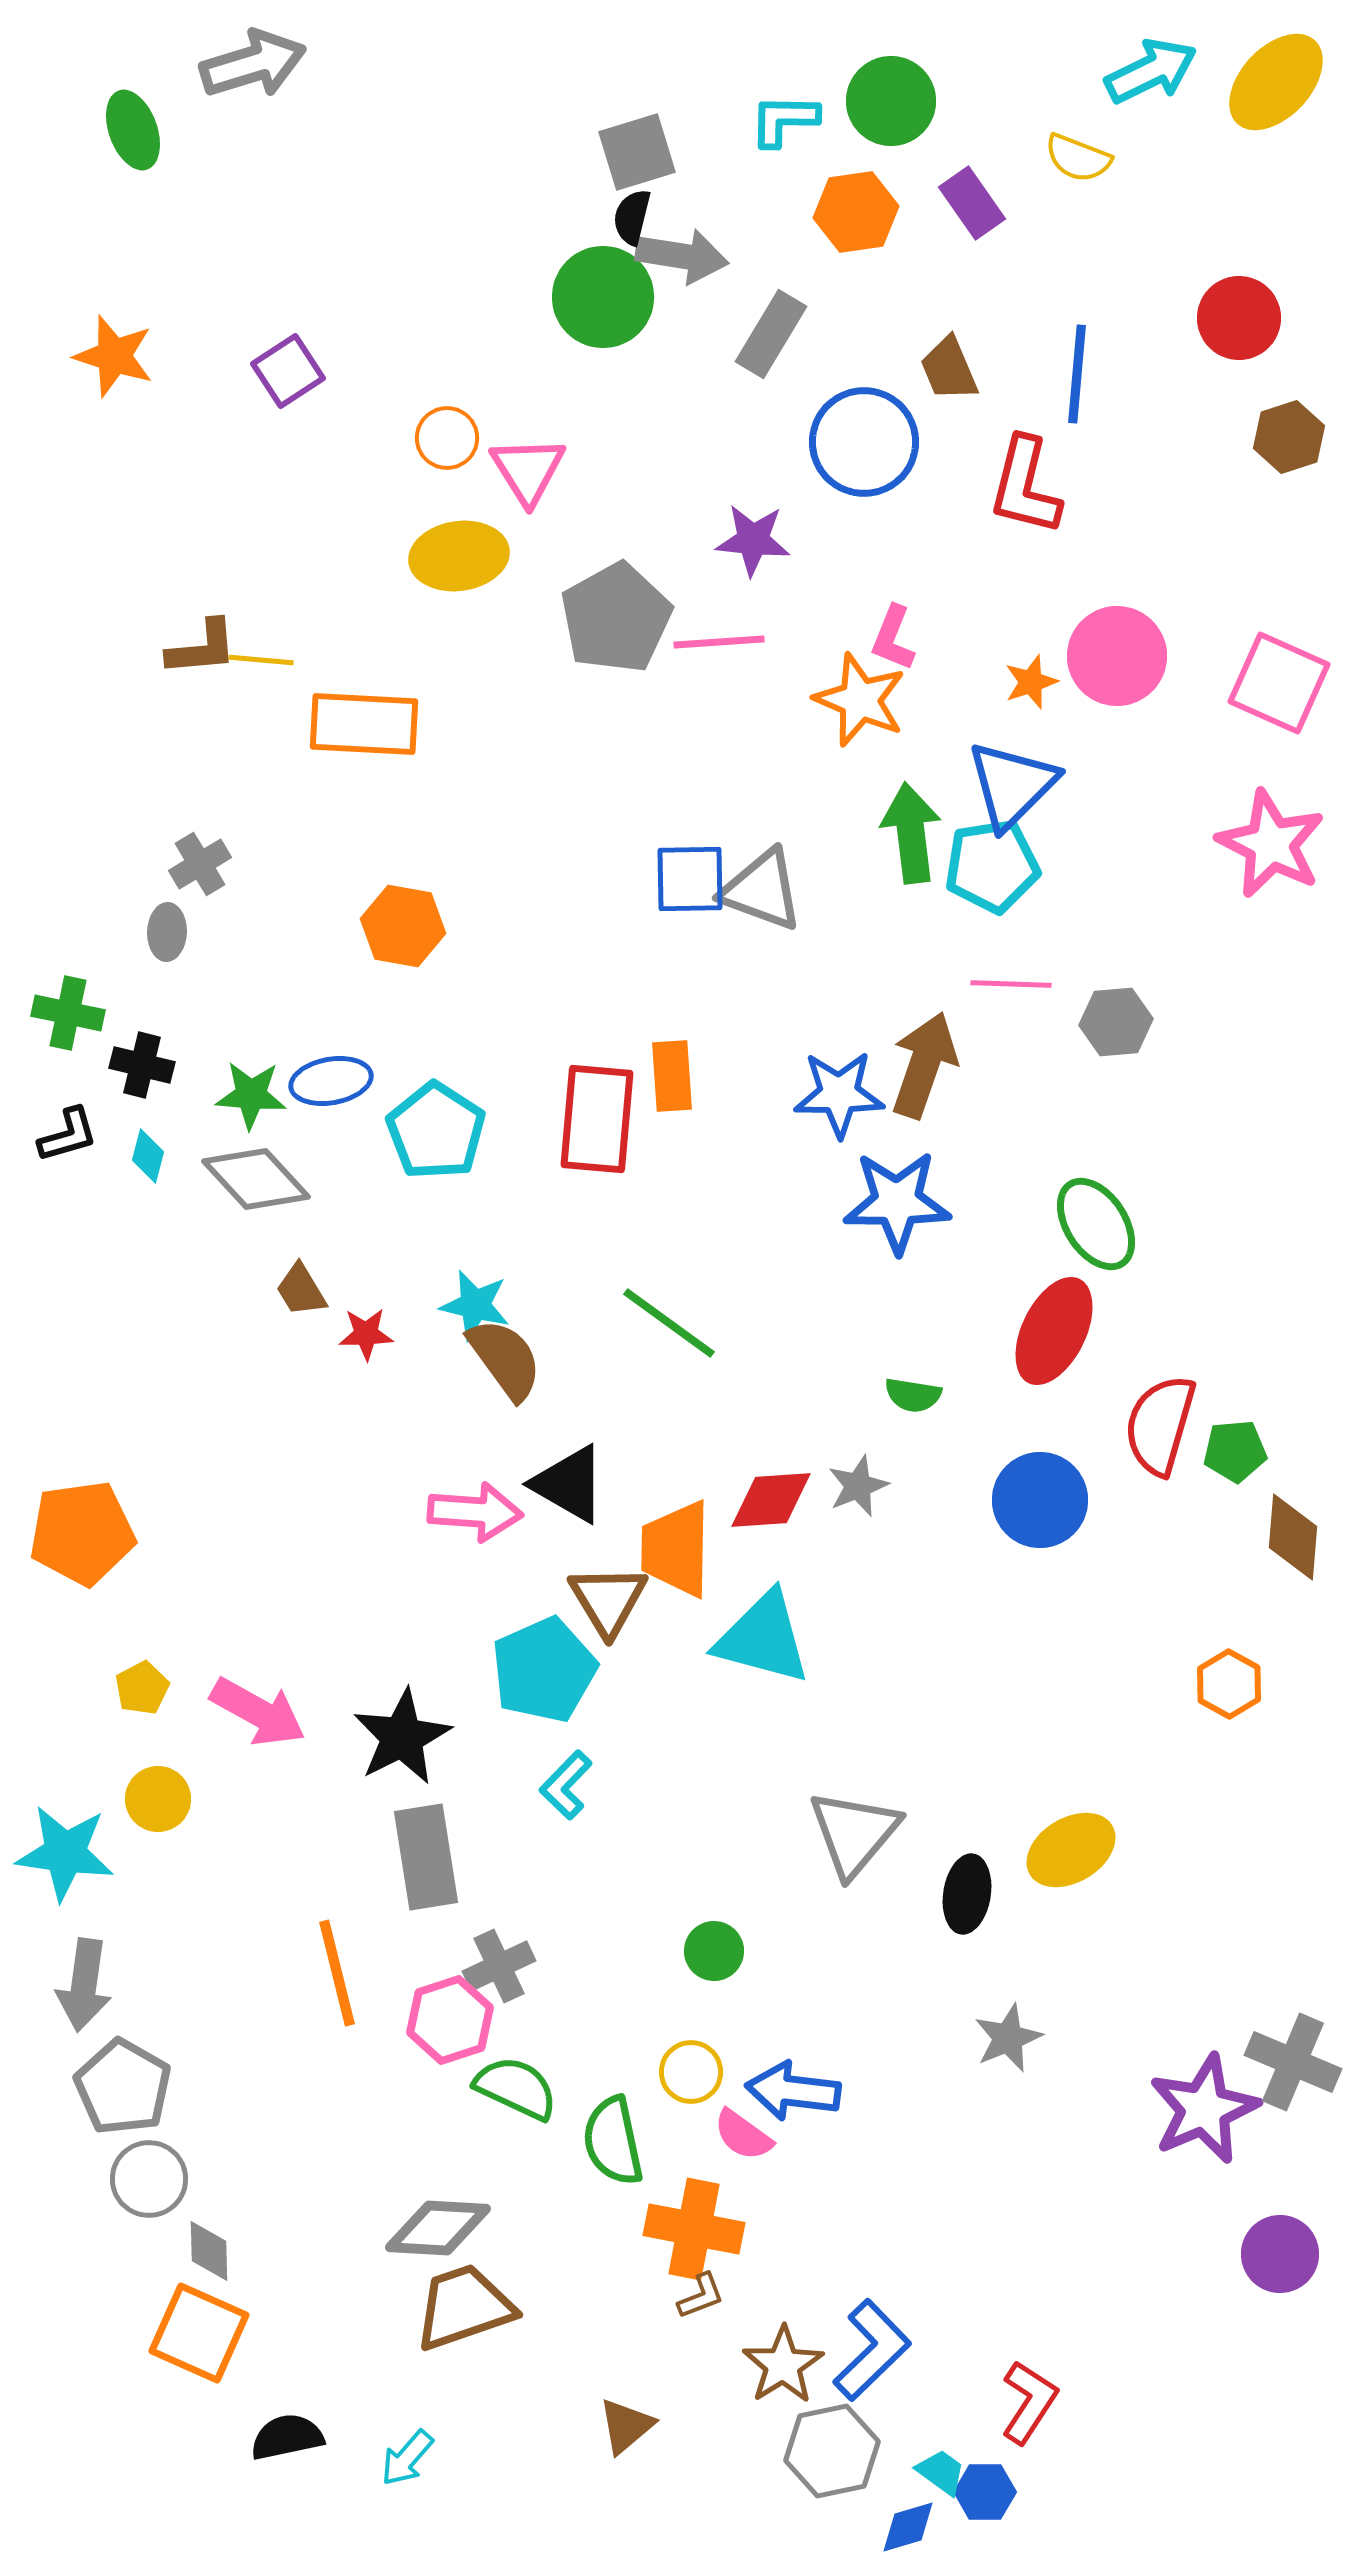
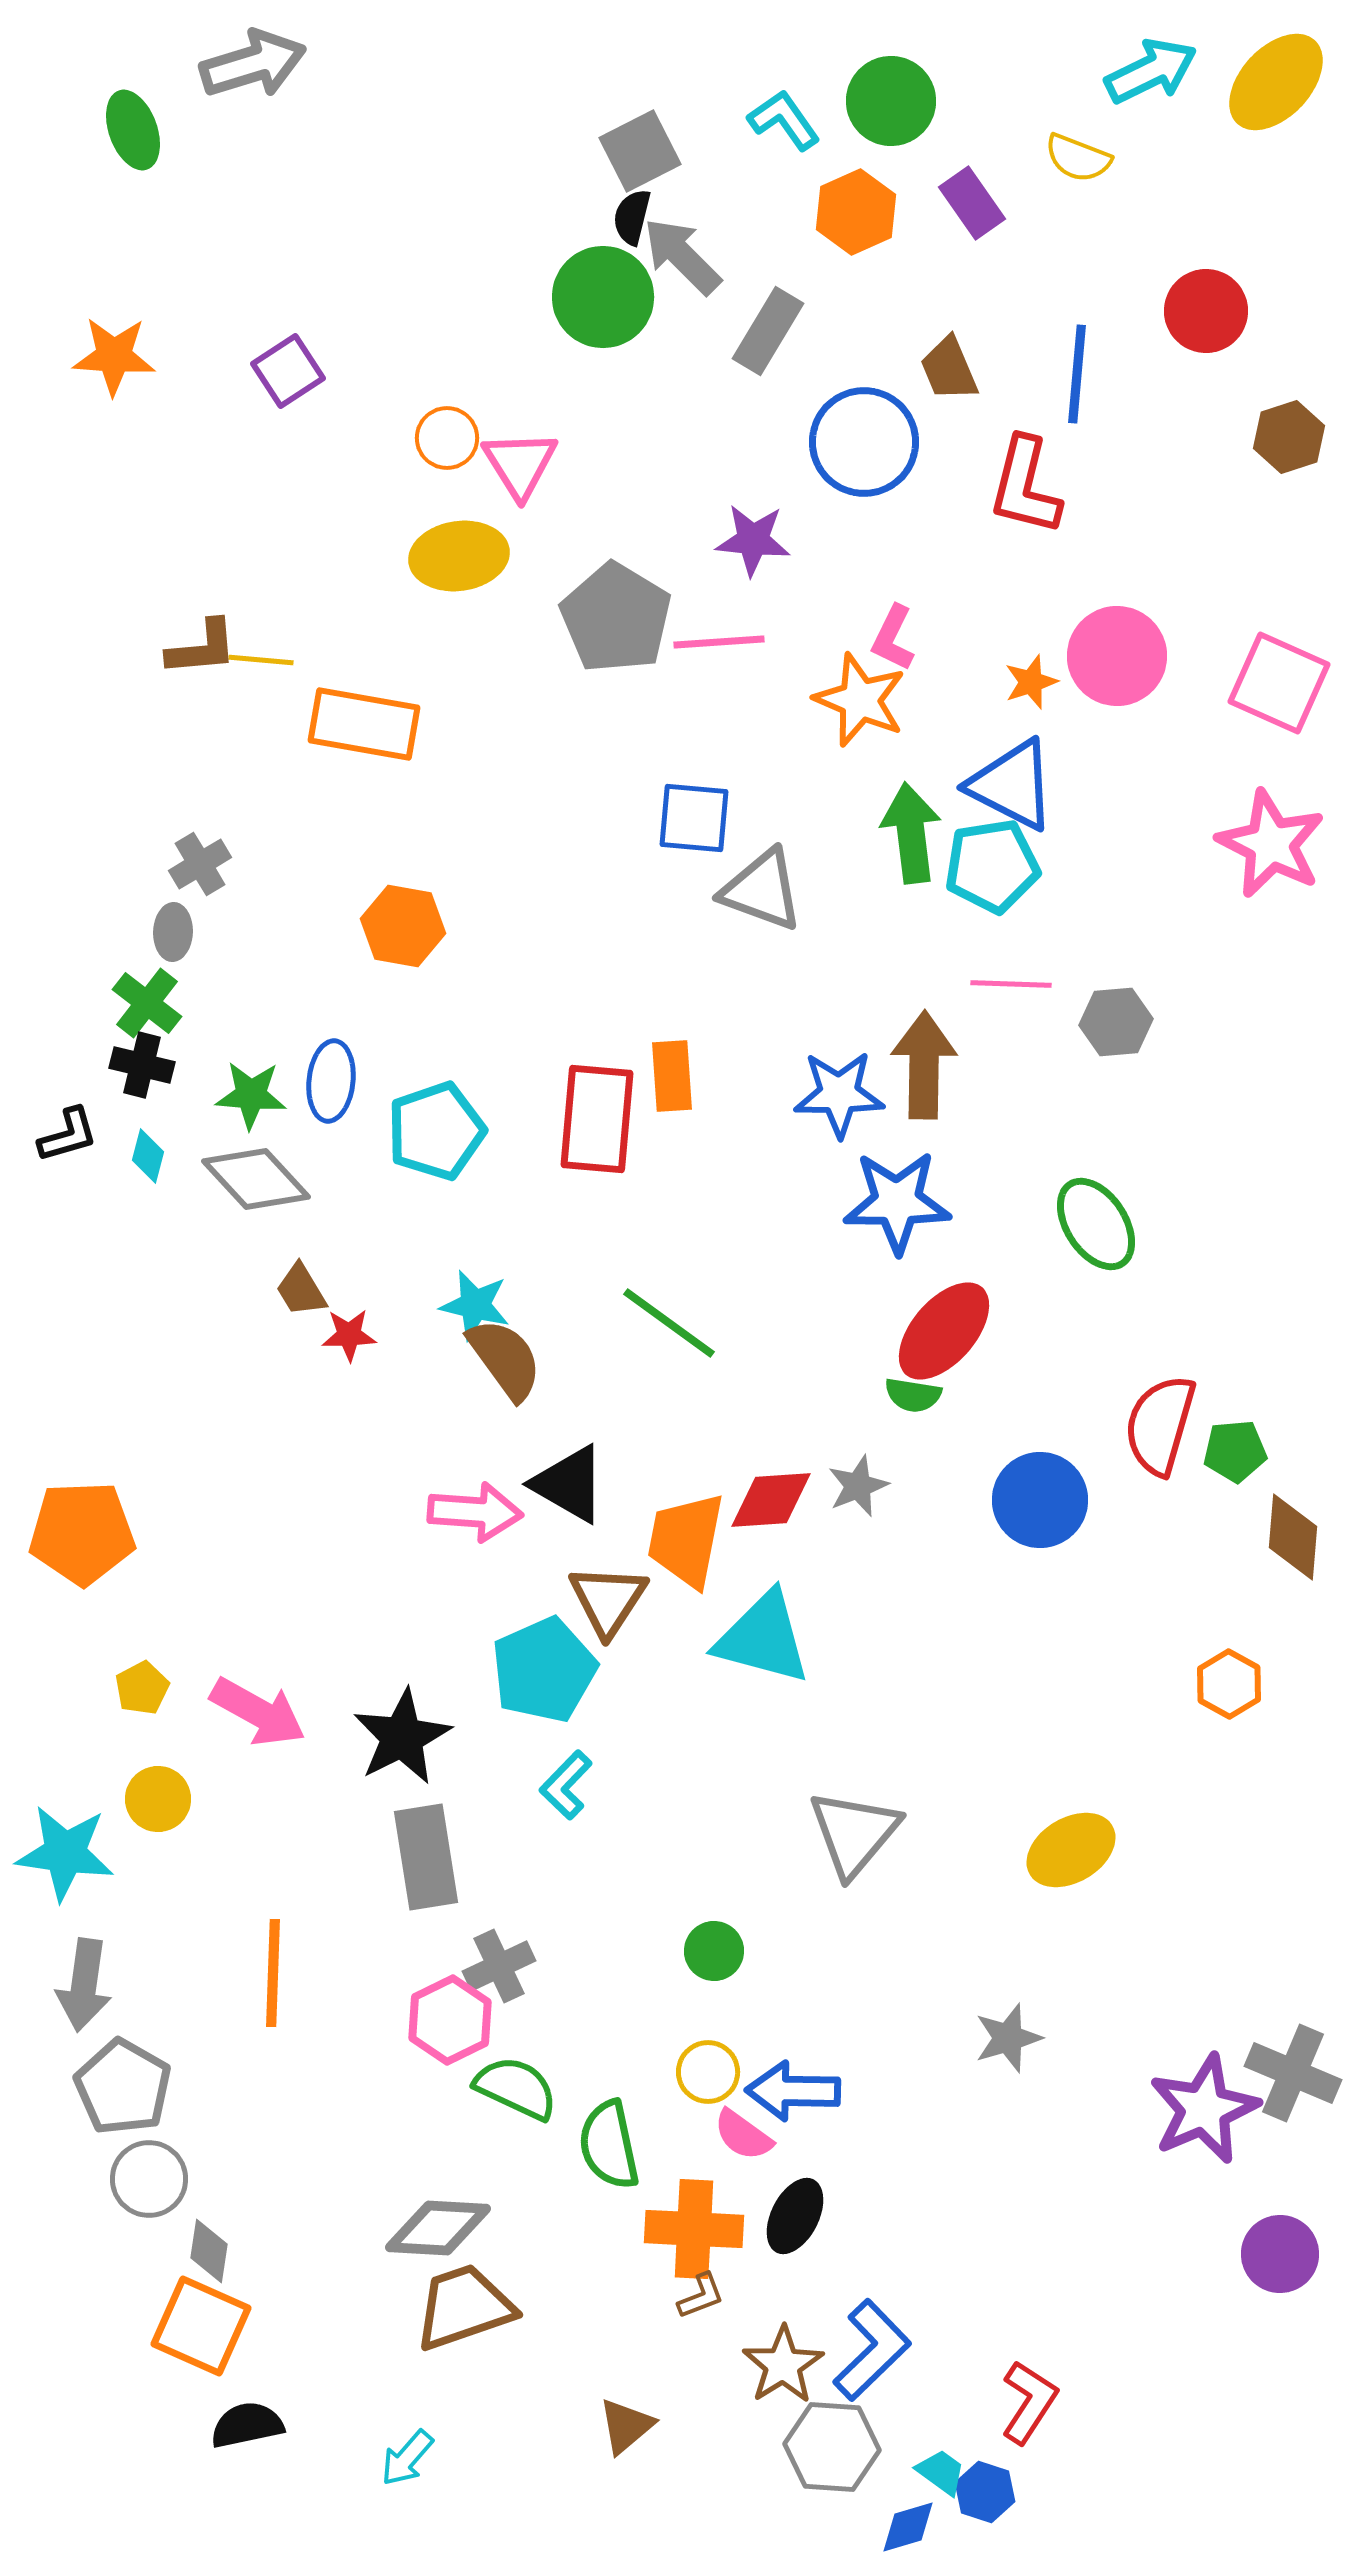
cyan L-shape at (784, 120): rotated 54 degrees clockwise
gray square at (637, 152): moved 3 px right, 1 px up; rotated 10 degrees counterclockwise
orange hexagon at (856, 212): rotated 16 degrees counterclockwise
gray arrow at (682, 256): rotated 144 degrees counterclockwise
red circle at (1239, 318): moved 33 px left, 7 px up
gray rectangle at (771, 334): moved 3 px left, 3 px up
orange star at (114, 356): rotated 14 degrees counterclockwise
pink triangle at (528, 470): moved 8 px left, 6 px up
gray pentagon at (616, 618): rotated 12 degrees counterclockwise
pink L-shape at (893, 638): rotated 4 degrees clockwise
orange rectangle at (364, 724): rotated 7 degrees clockwise
blue triangle at (1012, 785): rotated 48 degrees counterclockwise
blue square at (690, 879): moved 4 px right, 61 px up; rotated 6 degrees clockwise
gray ellipse at (167, 932): moved 6 px right
green cross at (68, 1013): moved 79 px right, 10 px up; rotated 26 degrees clockwise
brown arrow at (924, 1065): rotated 18 degrees counterclockwise
blue ellipse at (331, 1081): rotated 74 degrees counterclockwise
cyan pentagon at (436, 1131): rotated 20 degrees clockwise
red ellipse at (1054, 1331): moved 110 px left; rotated 15 degrees clockwise
red star at (366, 1334): moved 17 px left, 1 px down
orange pentagon at (82, 1533): rotated 6 degrees clockwise
orange trapezoid at (676, 1549): moved 10 px right, 9 px up; rotated 10 degrees clockwise
brown triangle at (608, 1600): rotated 4 degrees clockwise
black ellipse at (967, 1894): moved 172 px left, 322 px down; rotated 18 degrees clockwise
orange line at (337, 1973): moved 64 px left; rotated 16 degrees clockwise
pink hexagon at (450, 2020): rotated 8 degrees counterclockwise
gray star at (1008, 2038): rotated 6 degrees clockwise
gray cross at (1293, 2062): moved 11 px down
yellow circle at (691, 2072): moved 17 px right
blue arrow at (793, 2091): rotated 6 degrees counterclockwise
green semicircle at (613, 2141): moved 4 px left, 4 px down
orange cross at (694, 2229): rotated 8 degrees counterclockwise
gray diamond at (209, 2251): rotated 10 degrees clockwise
orange square at (199, 2333): moved 2 px right, 7 px up
black semicircle at (287, 2437): moved 40 px left, 12 px up
gray hexagon at (832, 2451): moved 4 px up; rotated 16 degrees clockwise
blue hexagon at (985, 2492): rotated 18 degrees clockwise
